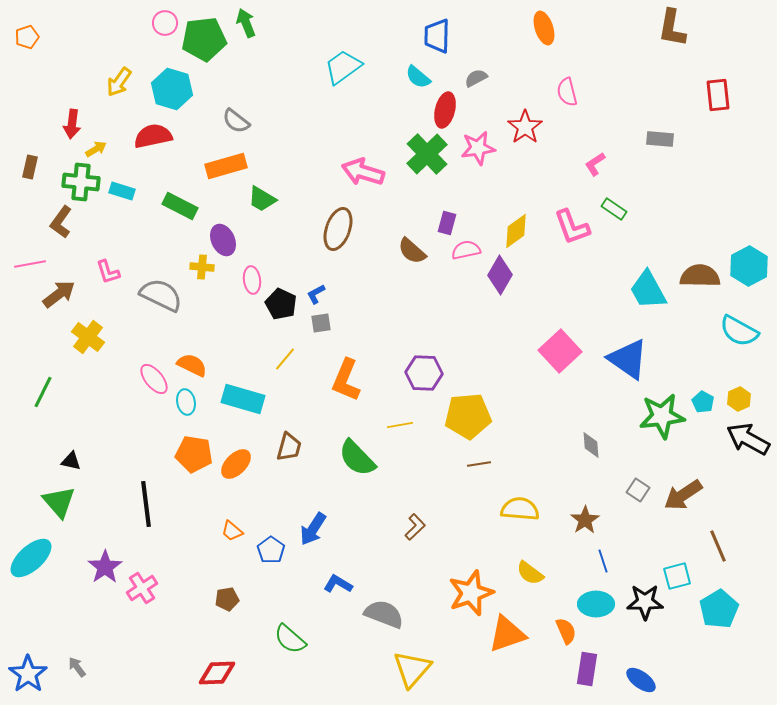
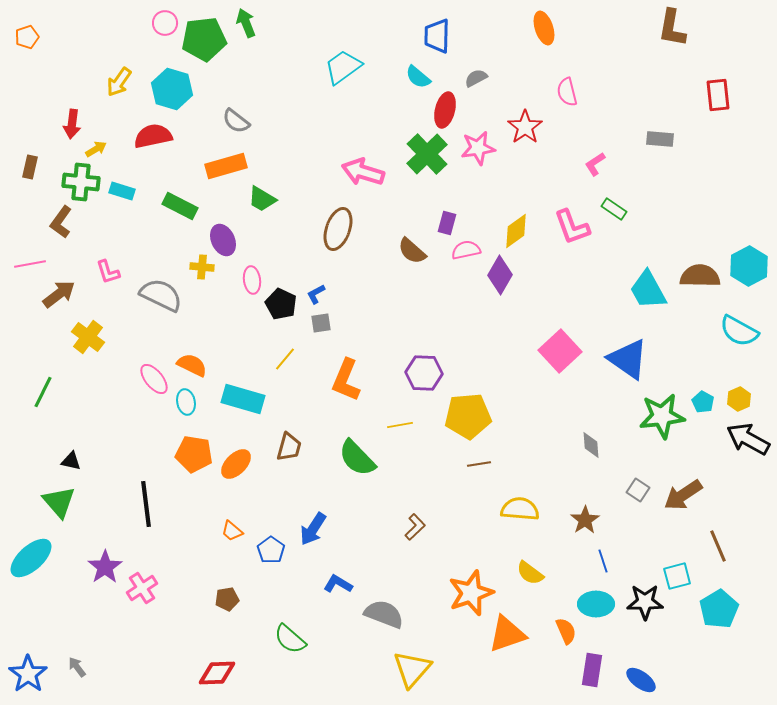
purple rectangle at (587, 669): moved 5 px right, 1 px down
